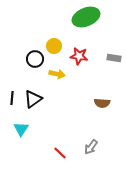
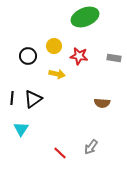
green ellipse: moved 1 px left
black circle: moved 7 px left, 3 px up
